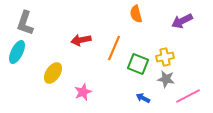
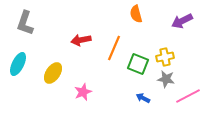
cyan ellipse: moved 1 px right, 12 px down
